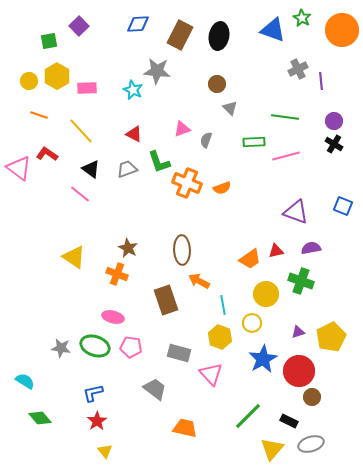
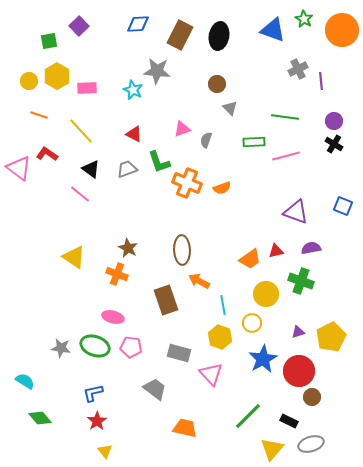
green star at (302, 18): moved 2 px right, 1 px down
